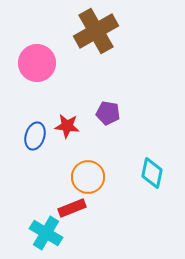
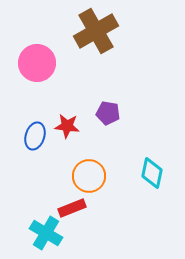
orange circle: moved 1 px right, 1 px up
